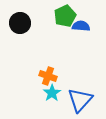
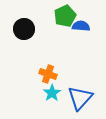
black circle: moved 4 px right, 6 px down
orange cross: moved 2 px up
blue triangle: moved 2 px up
